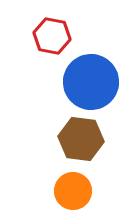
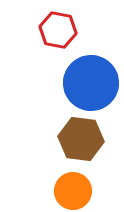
red hexagon: moved 6 px right, 6 px up
blue circle: moved 1 px down
